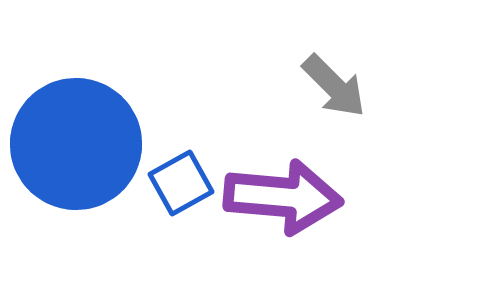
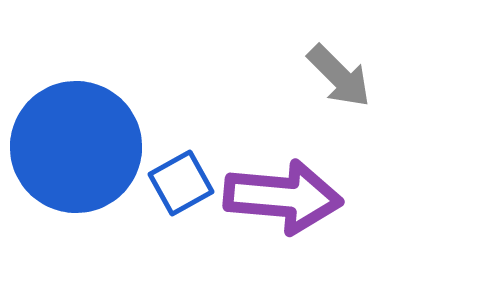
gray arrow: moved 5 px right, 10 px up
blue circle: moved 3 px down
